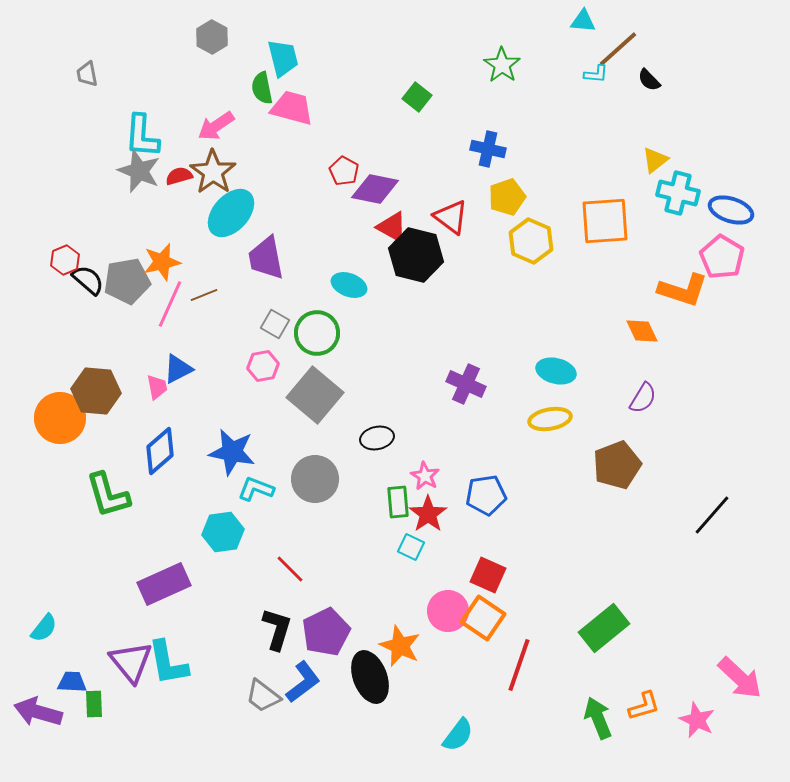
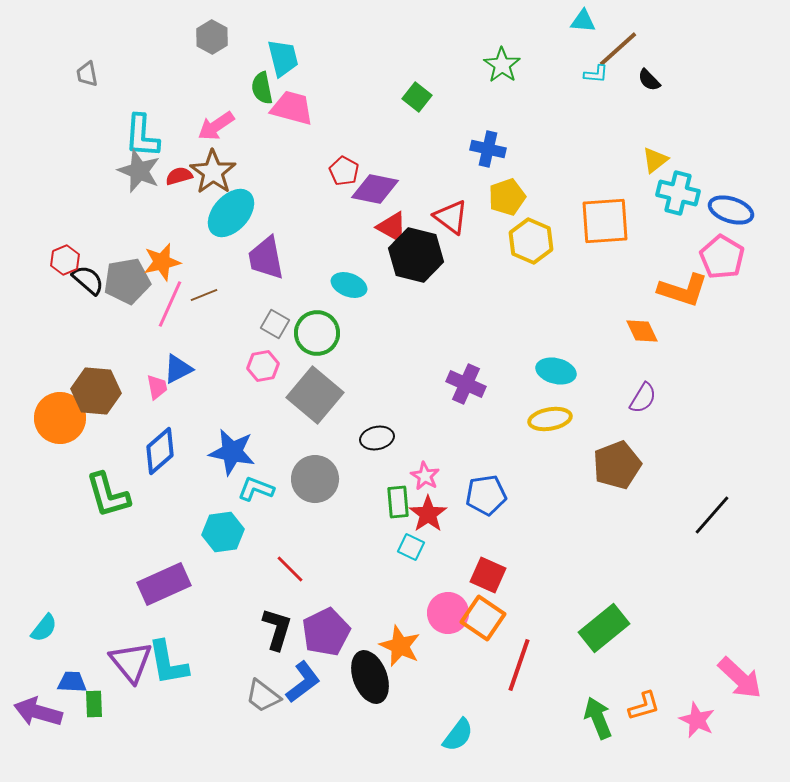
pink circle at (448, 611): moved 2 px down
